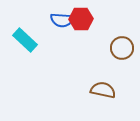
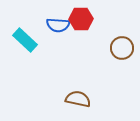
blue semicircle: moved 4 px left, 5 px down
brown semicircle: moved 25 px left, 9 px down
